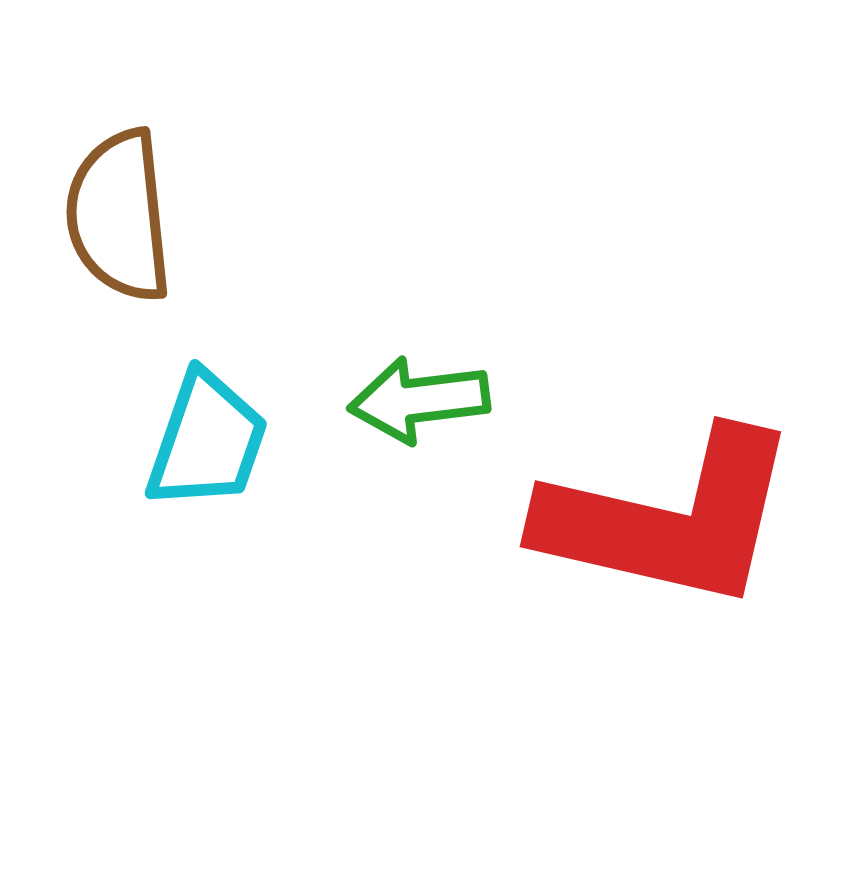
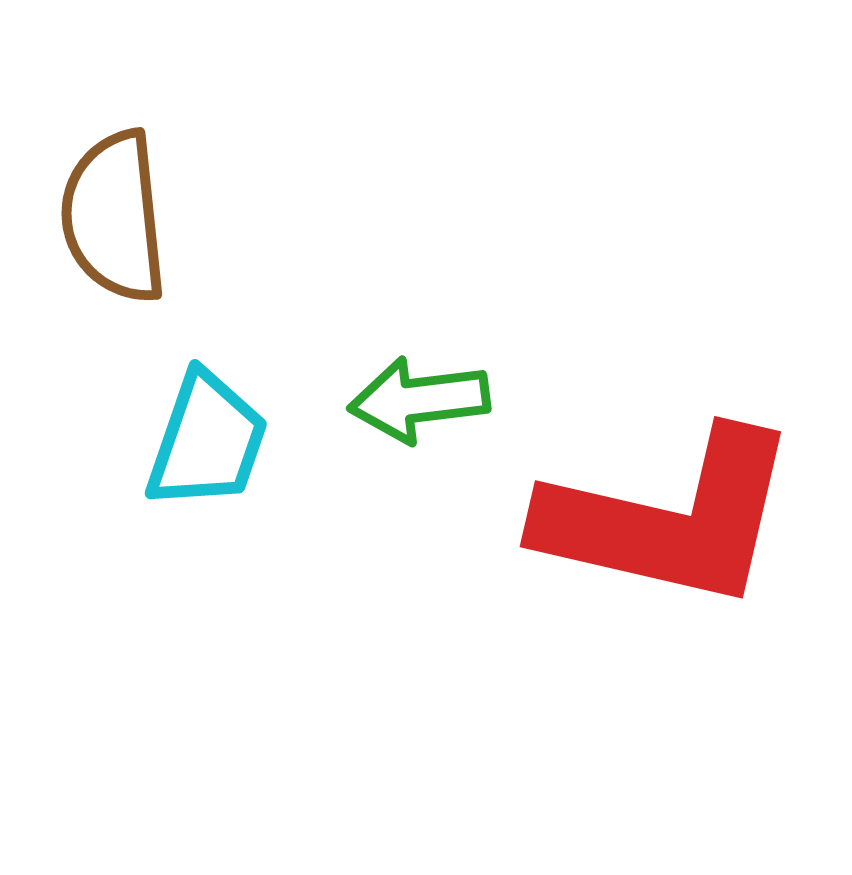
brown semicircle: moved 5 px left, 1 px down
